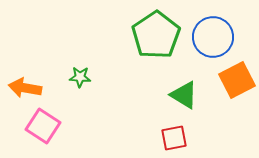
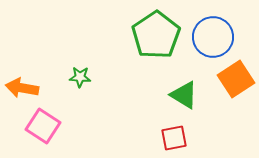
orange square: moved 1 px left, 1 px up; rotated 6 degrees counterclockwise
orange arrow: moved 3 px left
